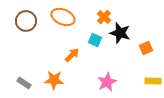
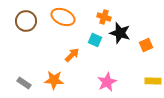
orange cross: rotated 24 degrees counterclockwise
orange square: moved 3 px up
